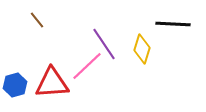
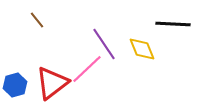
yellow diamond: rotated 40 degrees counterclockwise
pink line: moved 3 px down
red triangle: rotated 33 degrees counterclockwise
